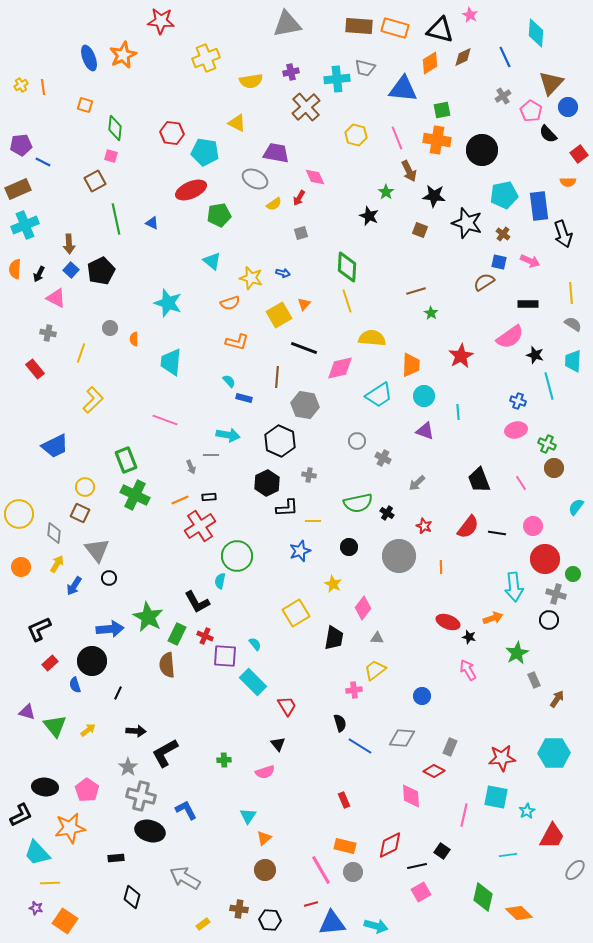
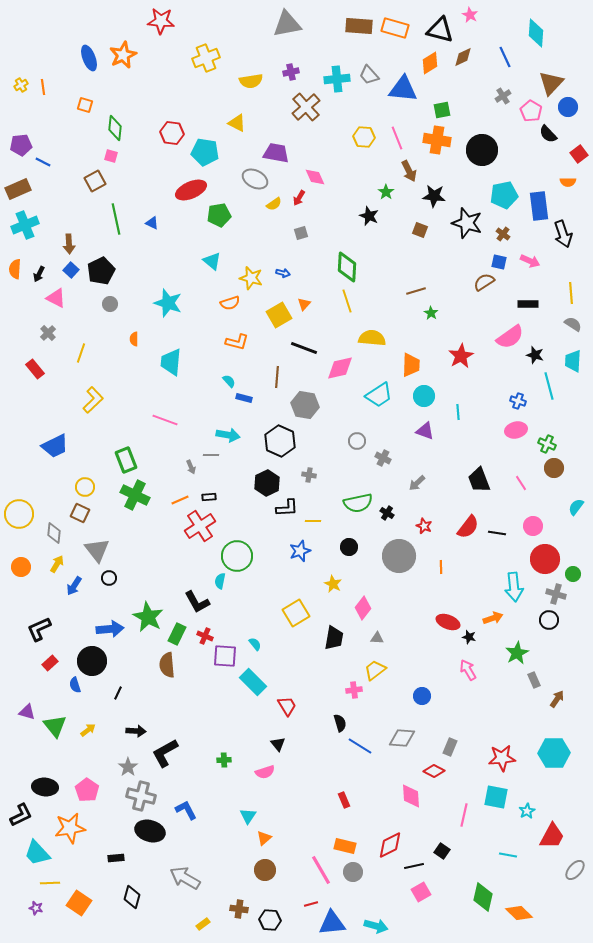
gray trapezoid at (365, 68): moved 4 px right, 7 px down; rotated 35 degrees clockwise
yellow hexagon at (356, 135): moved 8 px right, 2 px down; rotated 10 degrees counterclockwise
gray circle at (110, 328): moved 24 px up
gray cross at (48, 333): rotated 35 degrees clockwise
cyan line at (508, 855): rotated 18 degrees clockwise
black line at (417, 866): moved 3 px left
orange square at (65, 921): moved 14 px right, 18 px up
